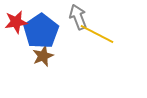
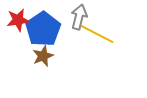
gray arrow: moved 1 px right; rotated 35 degrees clockwise
red star: moved 2 px right, 2 px up
blue pentagon: moved 2 px right, 2 px up
